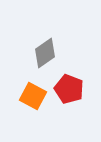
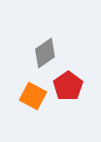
red pentagon: moved 1 px left, 3 px up; rotated 16 degrees clockwise
